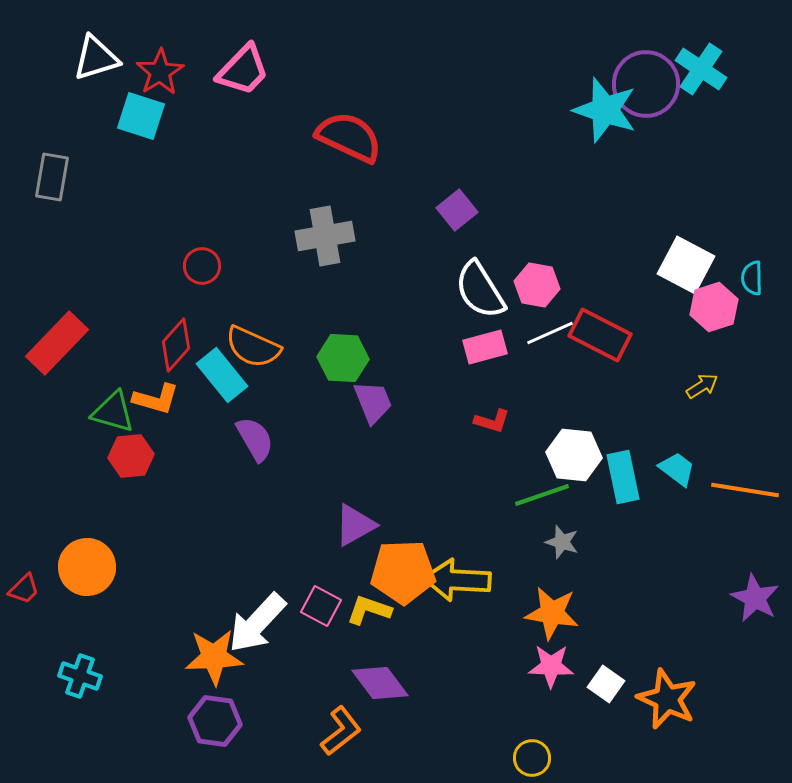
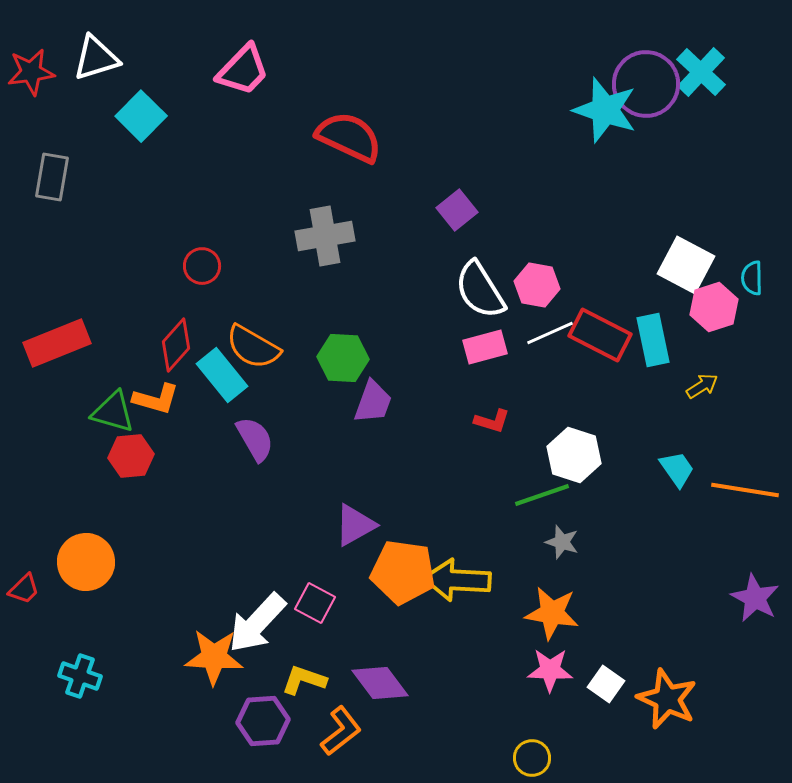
cyan cross at (701, 69): moved 3 px down; rotated 9 degrees clockwise
red star at (160, 72): moved 129 px left; rotated 24 degrees clockwise
cyan square at (141, 116): rotated 27 degrees clockwise
red rectangle at (57, 343): rotated 24 degrees clockwise
orange semicircle at (253, 347): rotated 6 degrees clockwise
purple trapezoid at (373, 402): rotated 42 degrees clockwise
white hexagon at (574, 455): rotated 12 degrees clockwise
cyan trapezoid at (677, 469): rotated 18 degrees clockwise
cyan rectangle at (623, 477): moved 30 px right, 137 px up
orange circle at (87, 567): moved 1 px left, 5 px up
orange pentagon at (403, 572): rotated 10 degrees clockwise
pink square at (321, 606): moved 6 px left, 3 px up
yellow L-shape at (369, 610): moved 65 px left, 70 px down
orange star at (214, 657): rotated 6 degrees clockwise
pink star at (551, 666): moved 1 px left, 4 px down
purple hexagon at (215, 721): moved 48 px right; rotated 12 degrees counterclockwise
